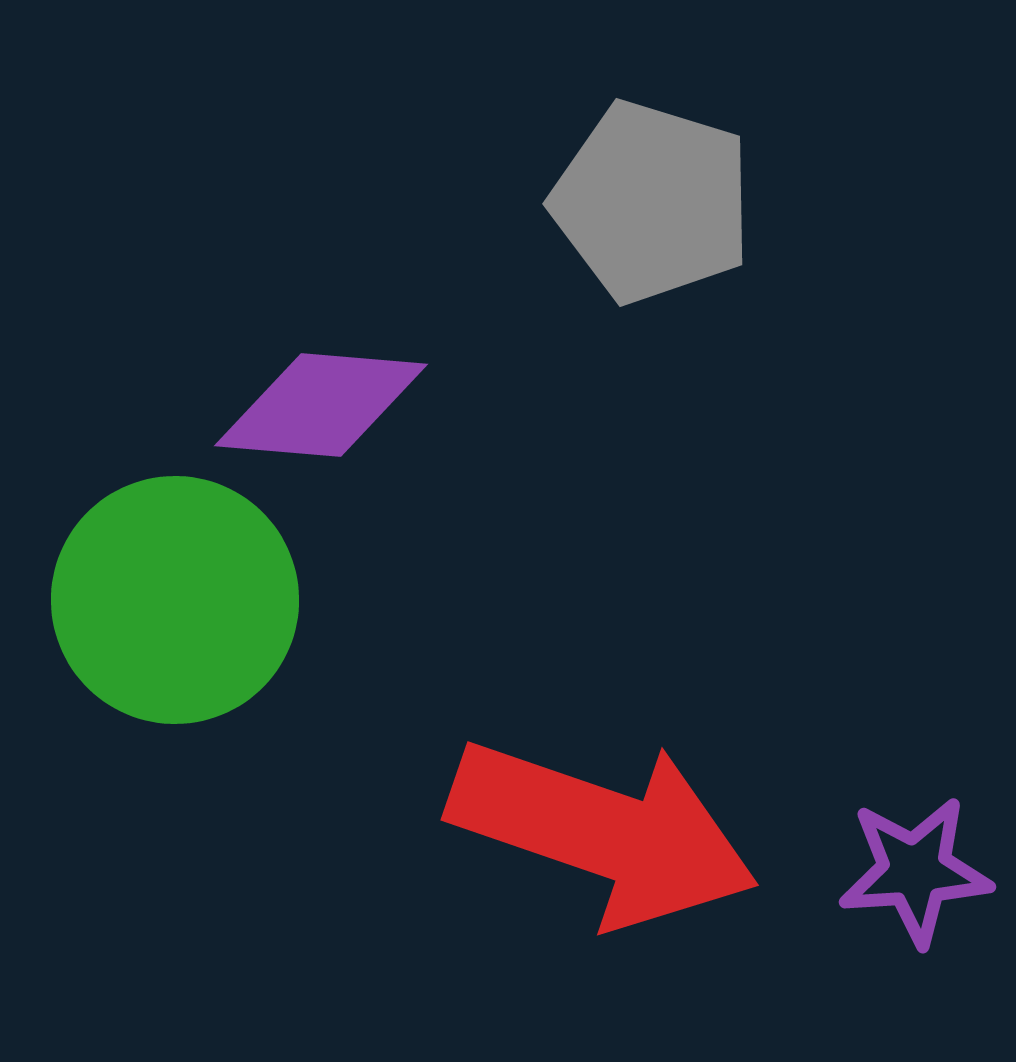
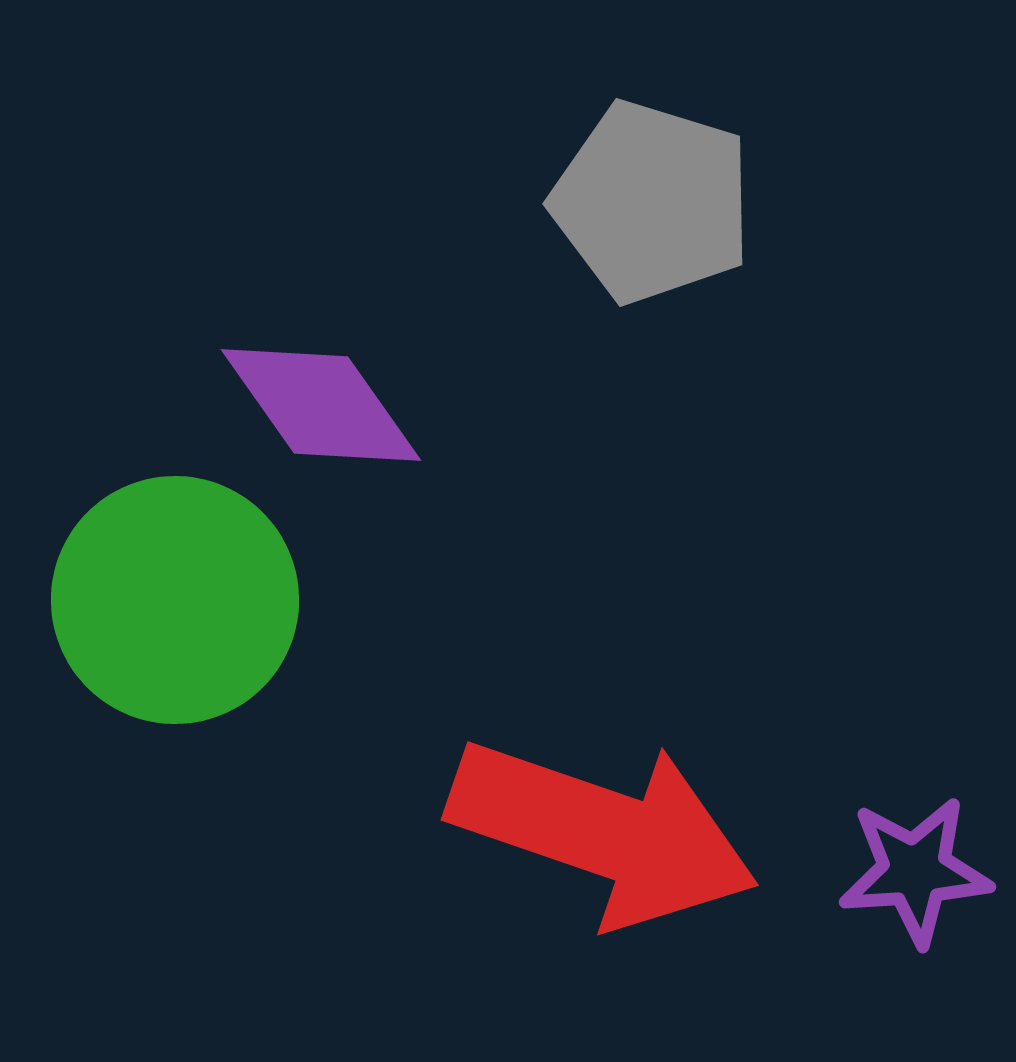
purple diamond: rotated 50 degrees clockwise
